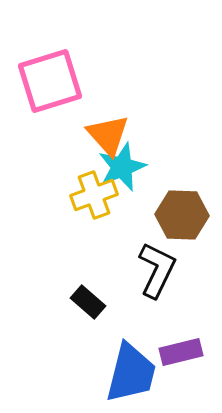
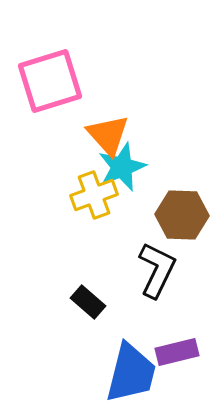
purple rectangle: moved 4 px left
